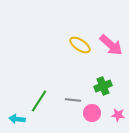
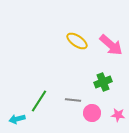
yellow ellipse: moved 3 px left, 4 px up
green cross: moved 4 px up
cyan arrow: rotated 21 degrees counterclockwise
